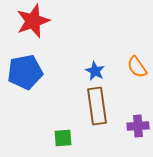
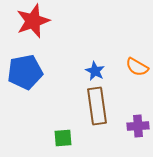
orange semicircle: rotated 25 degrees counterclockwise
